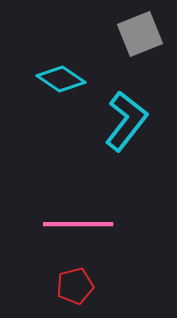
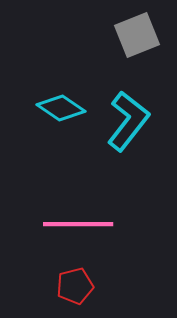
gray square: moved 3 px left, 1 px down
cyan diamond: moved 29 px down
cyan L-shape: moved 2 px right
